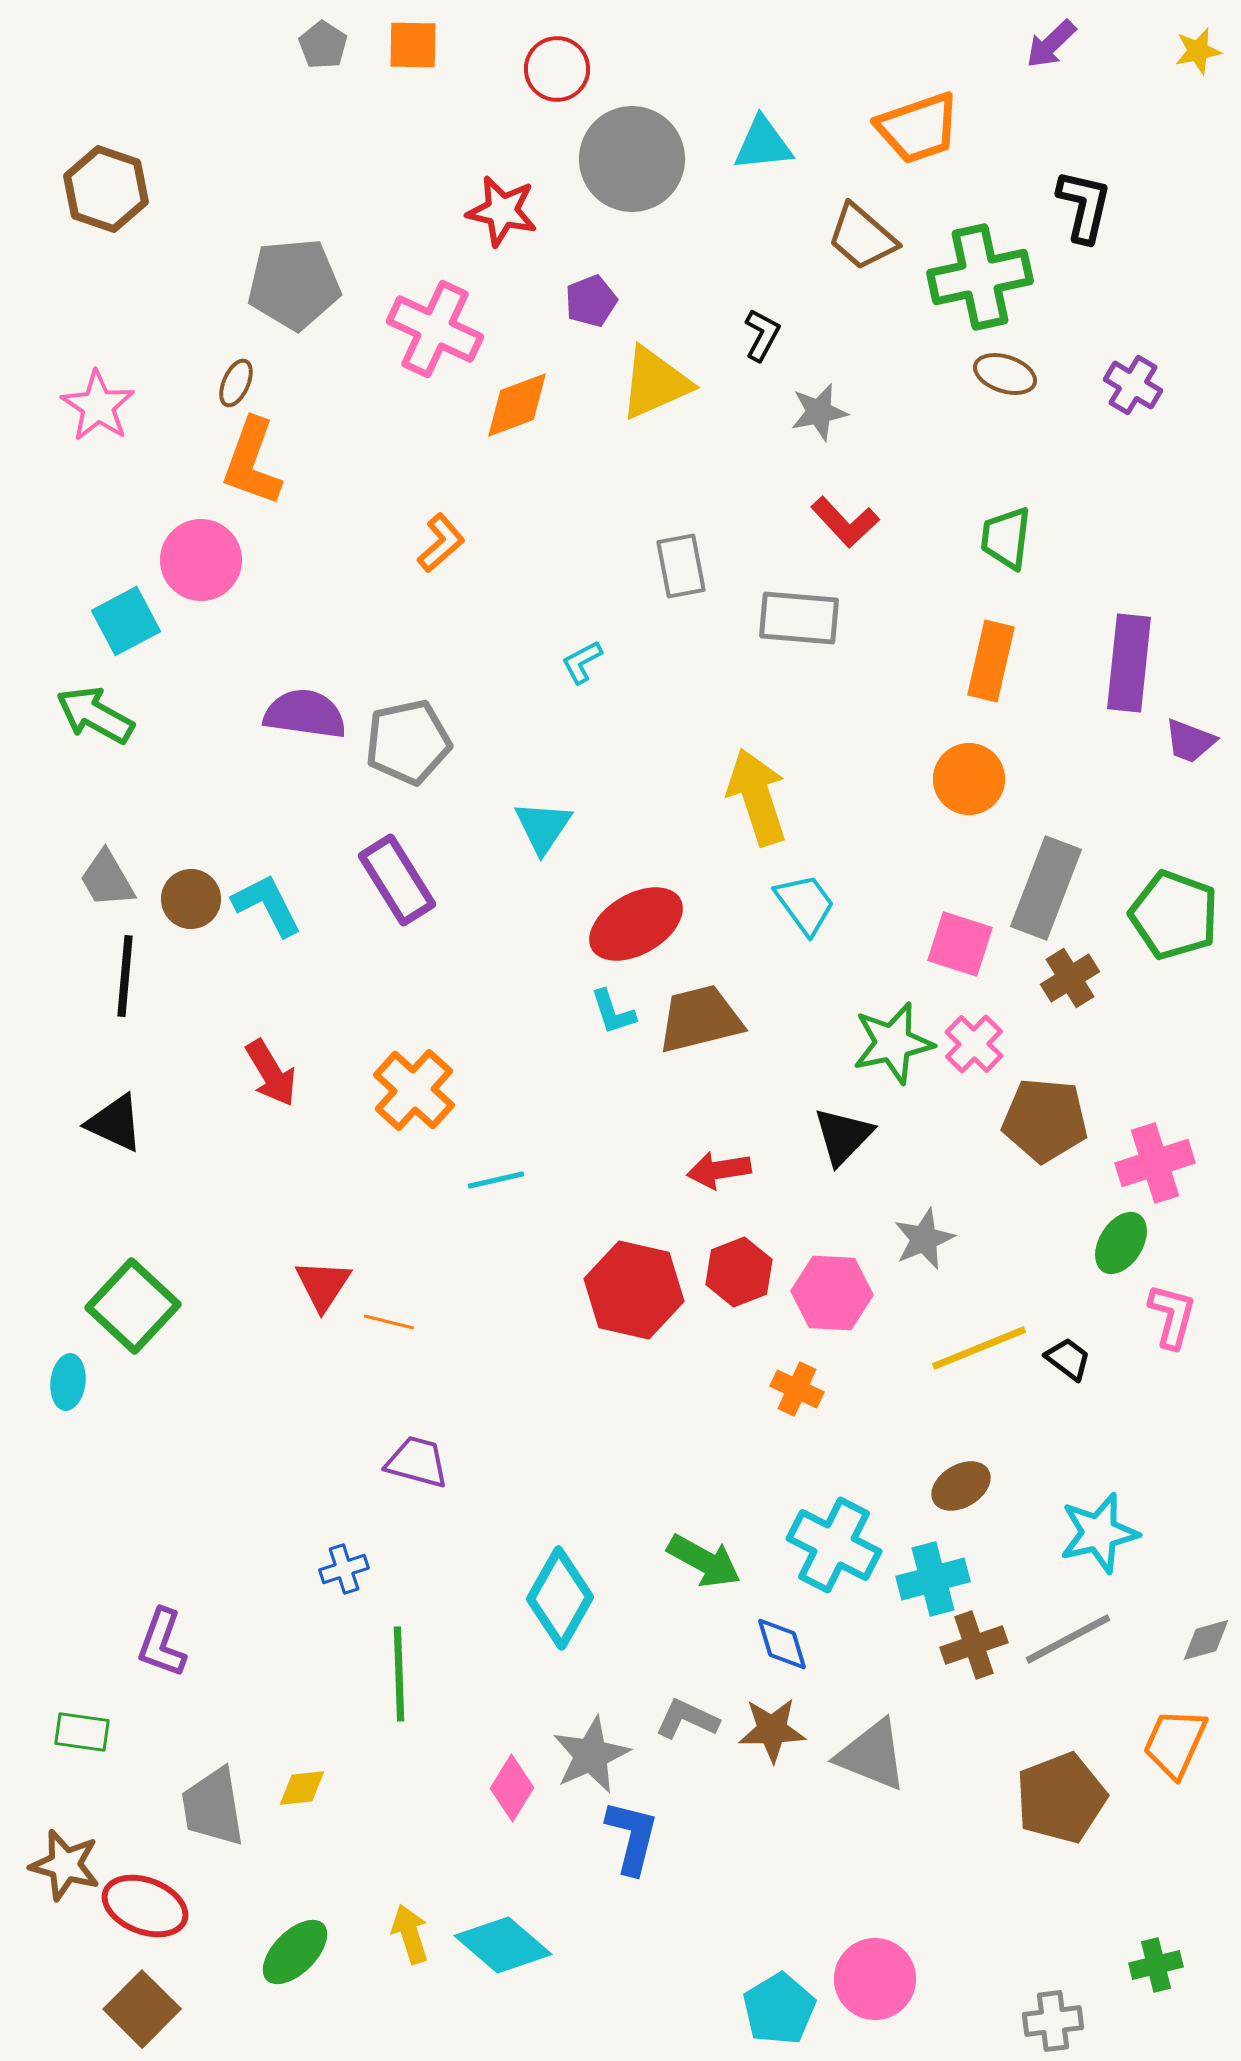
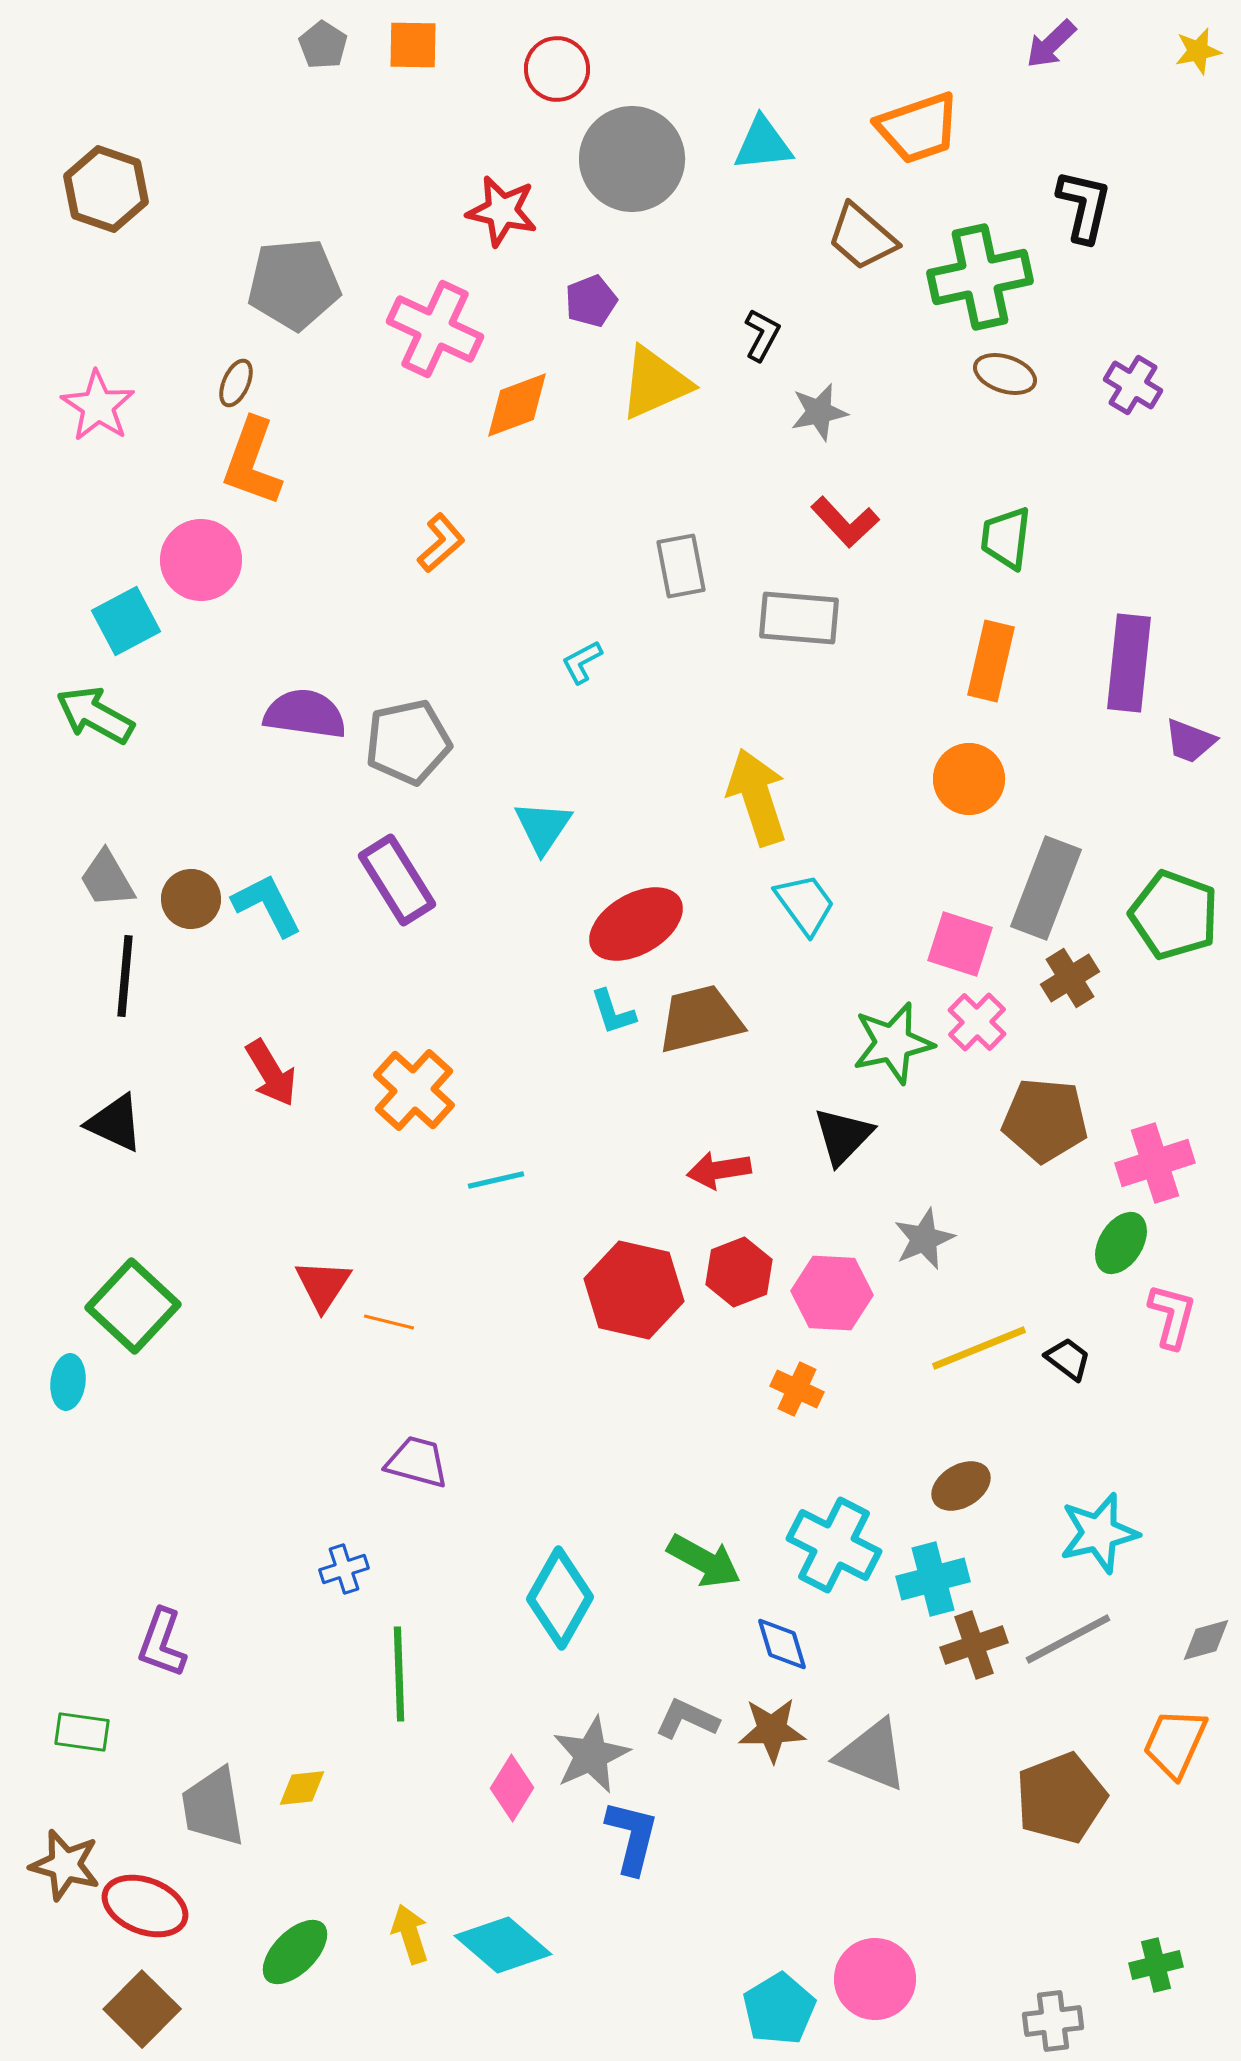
pink cross at (974, 1044): moved 3 px right, 22 px up
